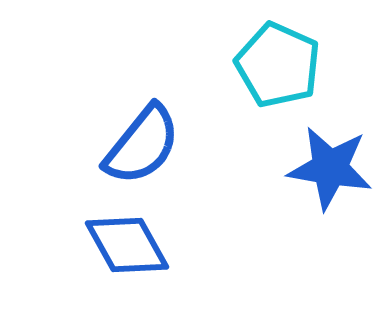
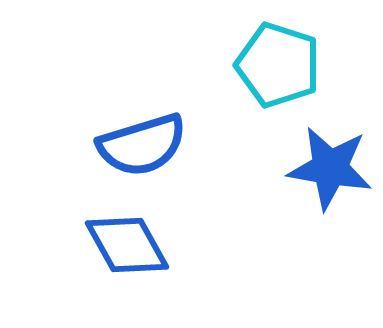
cyan pentagon: rotated 6 degrees counterclockwise
blue semicircle: rotated 34 degrees clockwise
